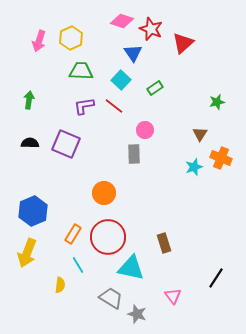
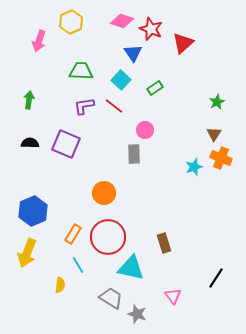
yellow hexagon: moved 16 px up
green star: rotated 14 degrees counterclockwise
brown triangle: moved 14 px right
